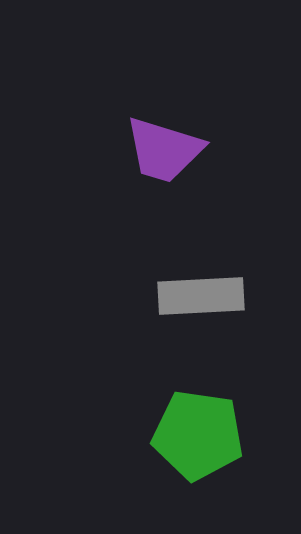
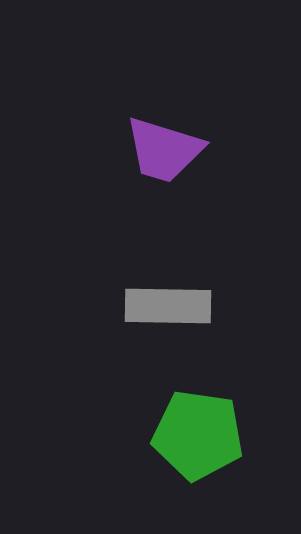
gray rectangle: moved 33 px left, 10 px down; rotated 4 degrees clockwise
